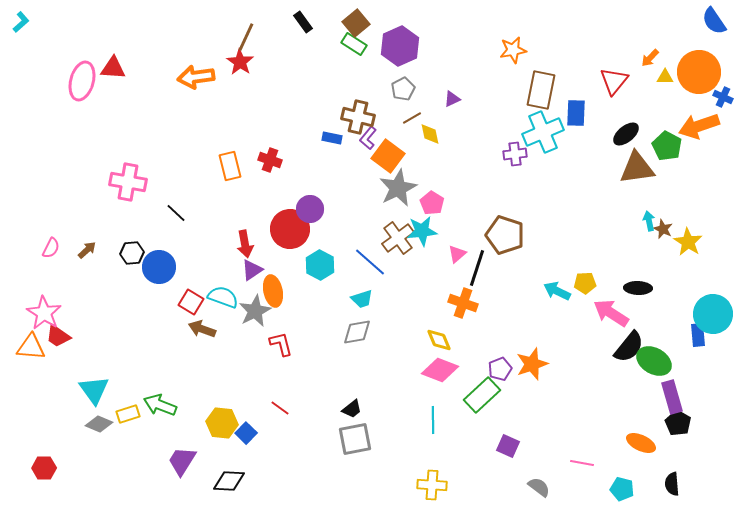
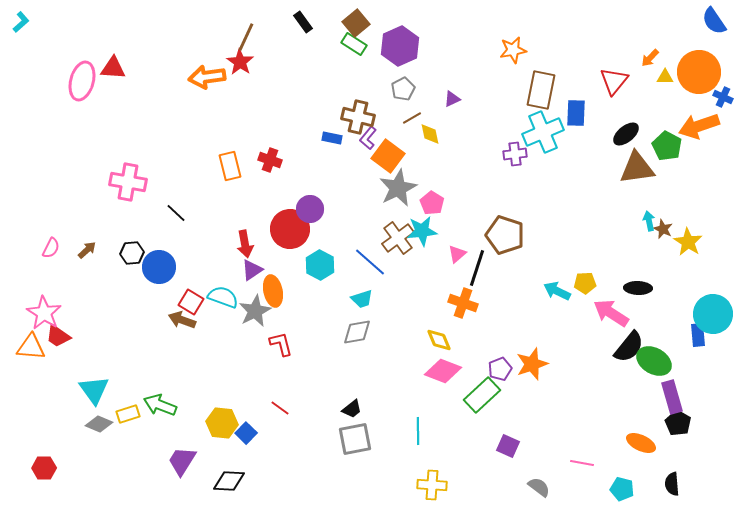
orange arrow at (196, 77): moved 11 px right
brown arrow at (202, 329): moved 20 px left, 9 px up
pink diamond at (440, 370): moved 3 px right, 1 px down
cyan line at (433, 420): moved 15 px left, 11 px down
